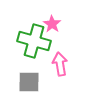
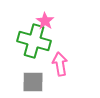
pink star: moved 7 px left, 3 px up
gray square: moved 4 px right
